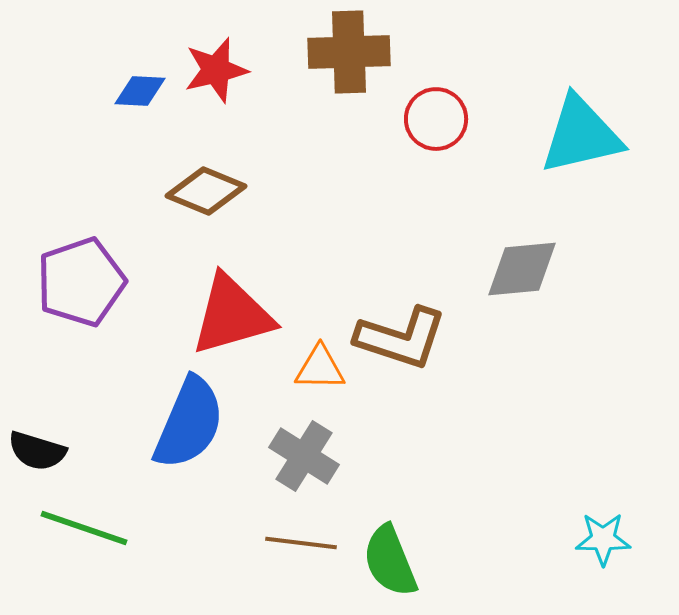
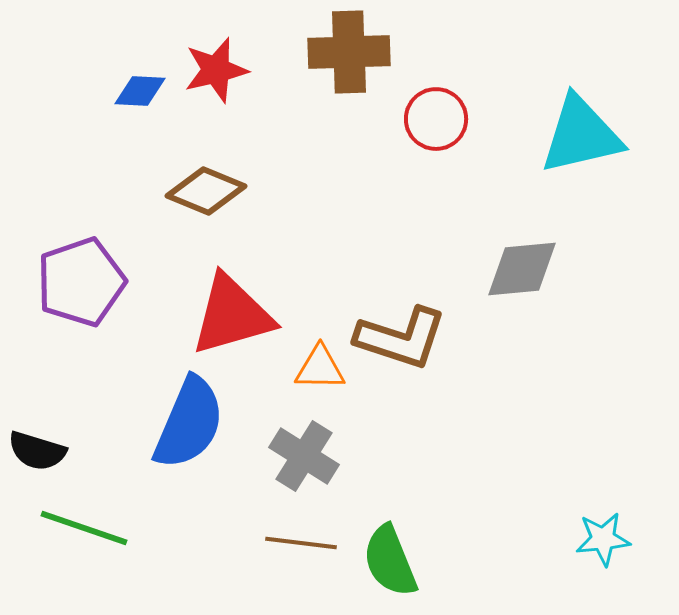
cyan star: rotated 6 degrees counterclockwise
